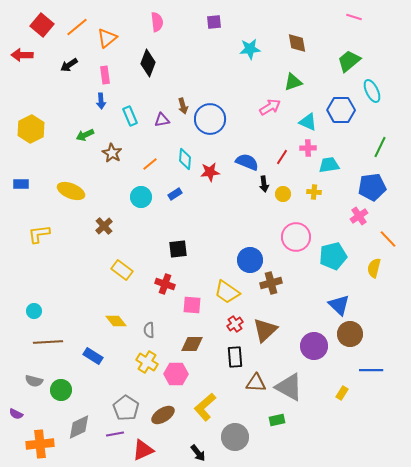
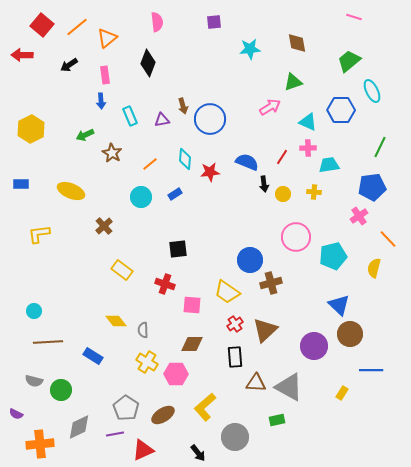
gray semicircle at (149, 330): moved 6 px left
